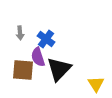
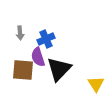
blue cross: rotated 30 degrees clockwise
